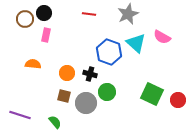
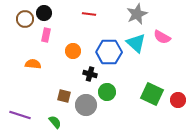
gray star: moved 9 px right
blue hexagon: rotated 20 degrees counterclockwise
orange circle: moved 6 px right, 22 px up
gray circle: moved 2 px down
